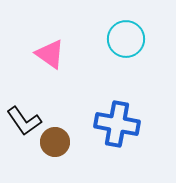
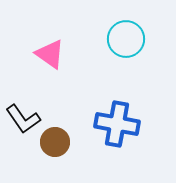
black L-shape: moved 1 px left, 2 px up
